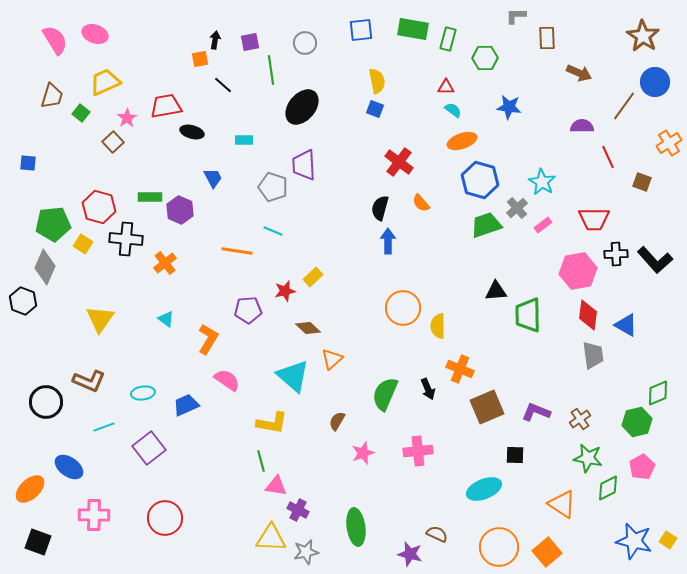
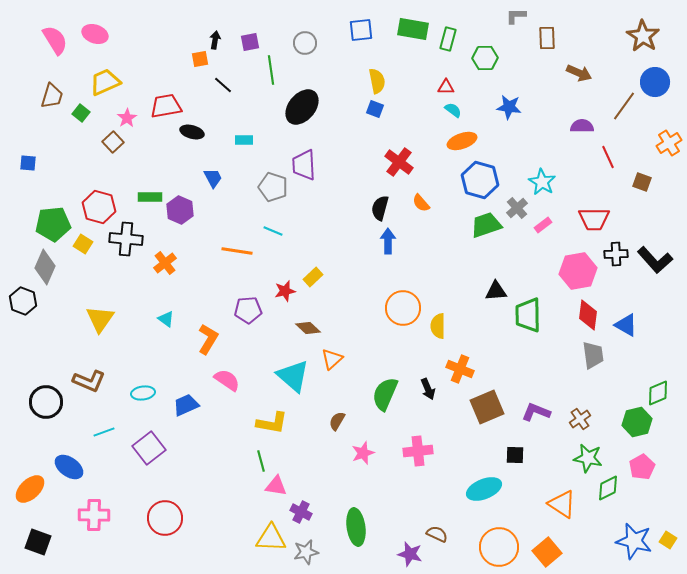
cyan line at (104, 427): moved 5 px down
purple cross at (298, 510): moved 3 px right, 2 px down
